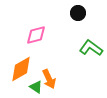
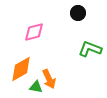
pink diamond: moved 2 px left, 3 px up
green L-shape: moved 1 px left, 1 px down; rotated 15 degrees counterclockwise
green triangle: rotated 24 degrees counterclockwise
